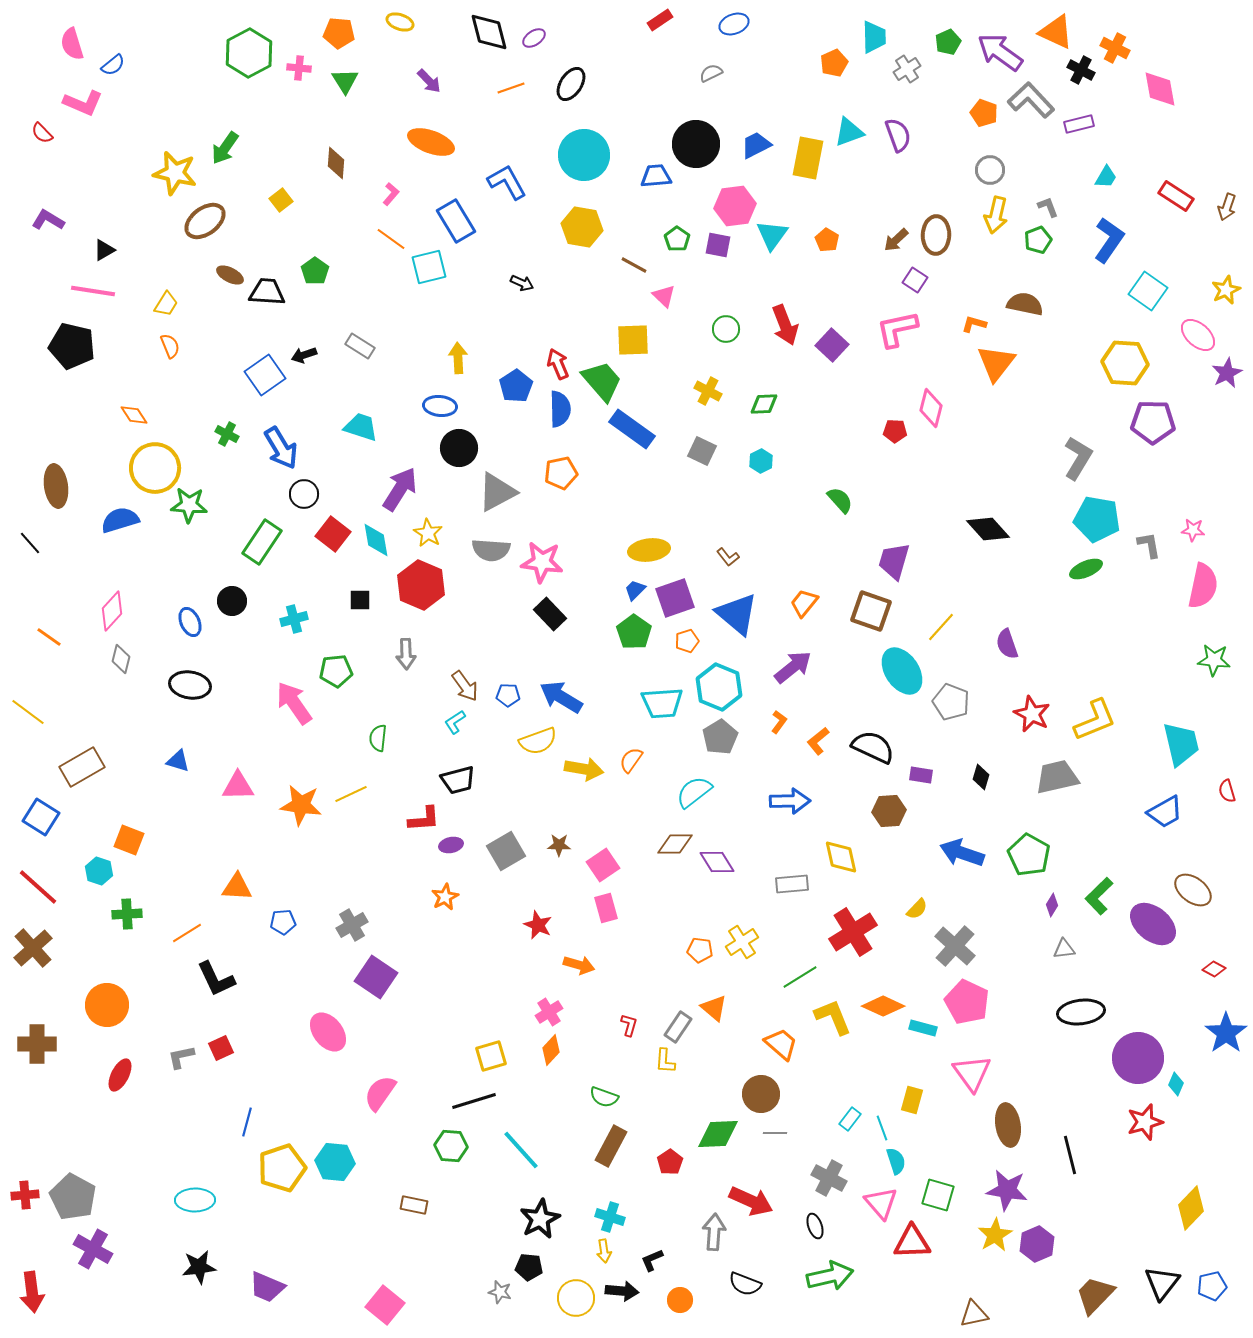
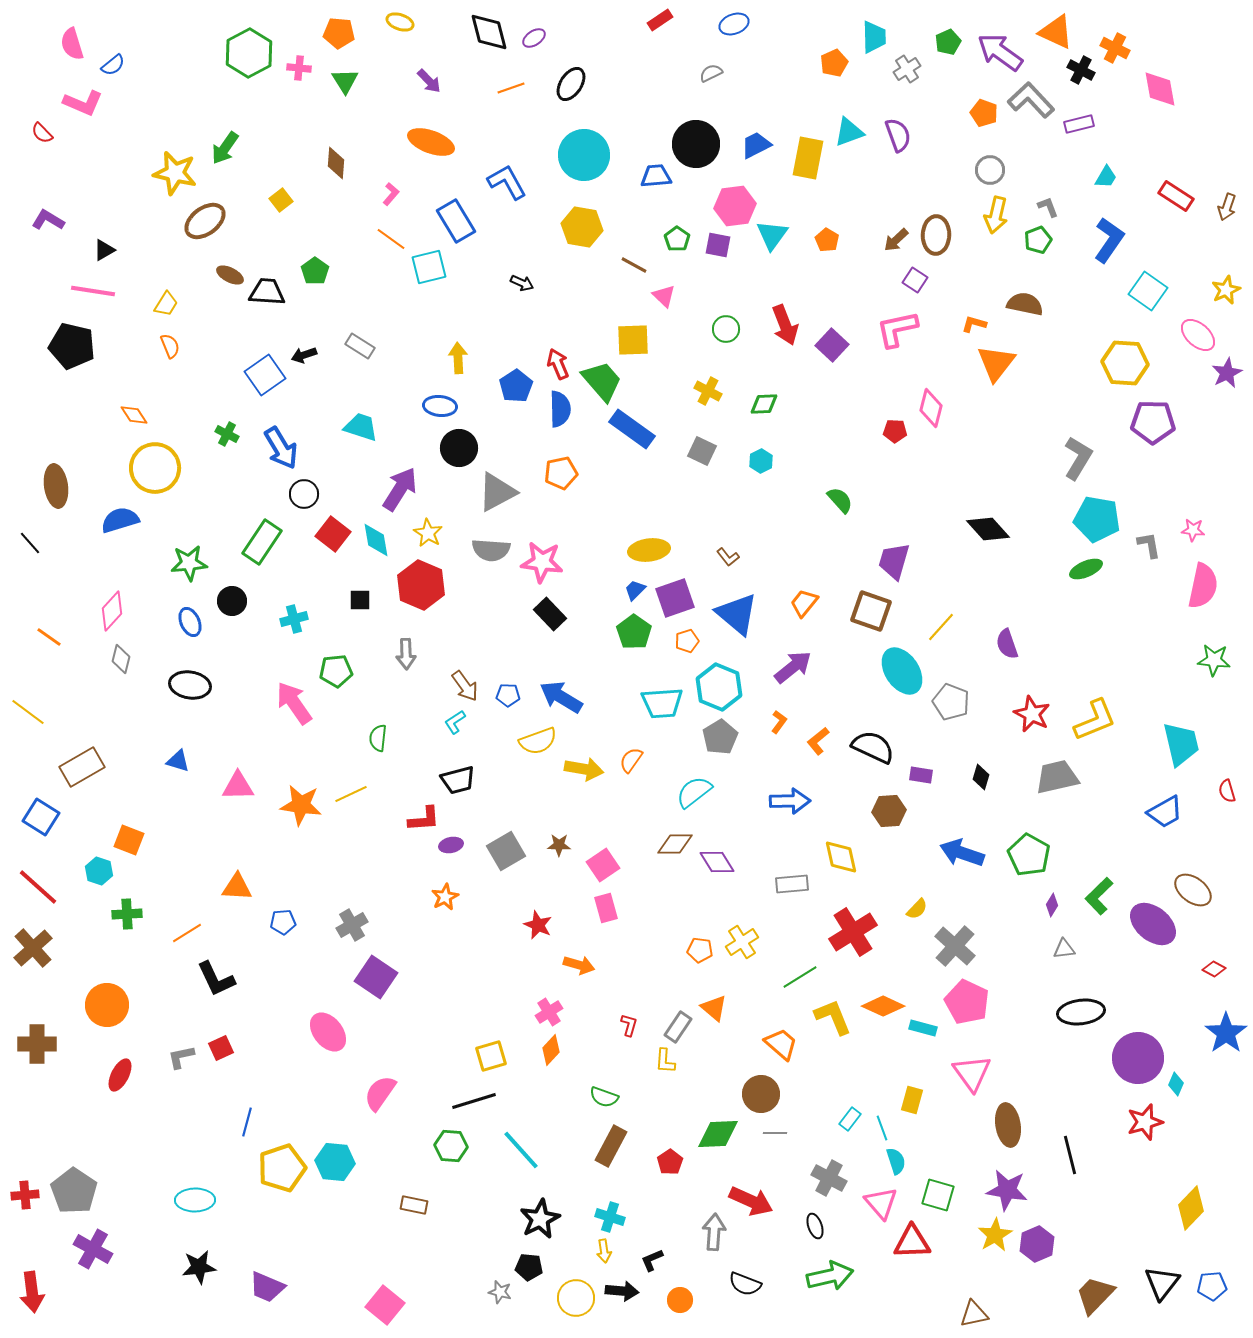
green star at (189, 505): moved 58 px down; rotated 9 degrees counterclockwise
gray pentagon at (73, 1197): moved 1 px right, 6 px up; rotated 6 degrees clockwise
blue pentagon at (1212, 1286): rotated 8 degrees clockwise
